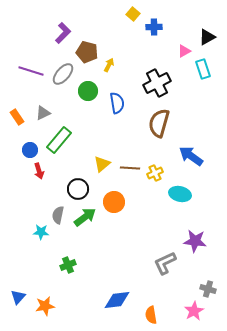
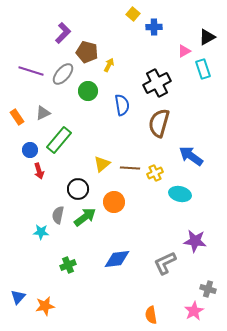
blue semicircle: moved 5 px right, 2 px down
blue diamond: moved 41 px up
